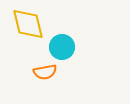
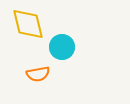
orange semicircle: moved 7 px left, 2 px down
